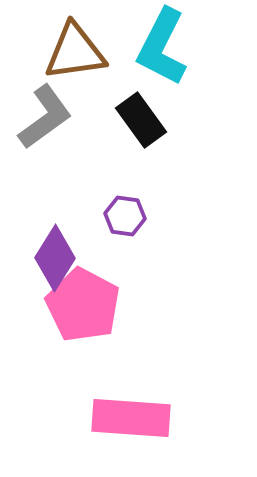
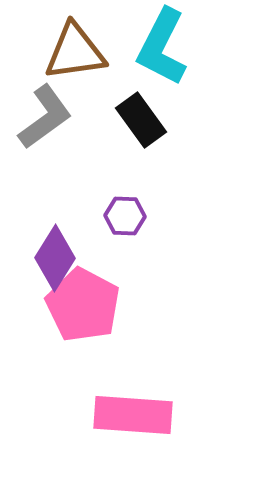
purple hexagon: rotated 6 degrees counterclockwise
pink rectangle: moved 2 px right, 3 px up
